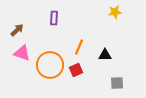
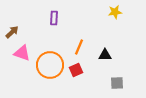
brown arrow: moved 5 px left, 2 px down
